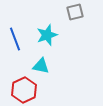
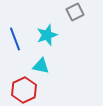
gray square: rotated 12 degrees counterclockwise
